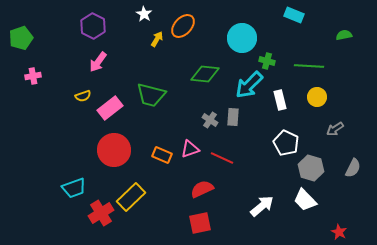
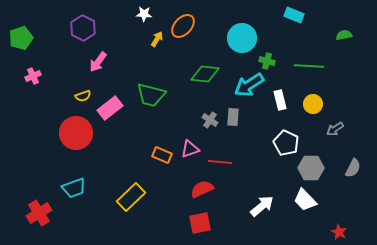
white star: rotated 28 degrees counterclockwise
purple hexagon: moved 10 px left, 2 px down
pink cross: rotated 14 degrees counterclockwise
cyan arrow: rotated 12 degrees clockwise
yellow circle: moved 4 px left, 7 px down
red circle: moved 38 px left, 17 px up
red line: moved 2 px left, 4 px down; rotated 20 degrees counterclockwise
gray hexagon: rotated 15 degrees counterclockwise
red cross: moved 62 px left
